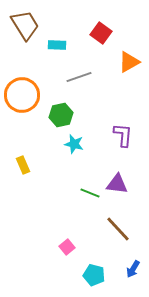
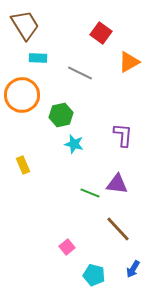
cyan rectangle: moved 19 px left, 13 px down
gray line: moved 1 px right, 4 px up; rotated 45 degrees clockwise
